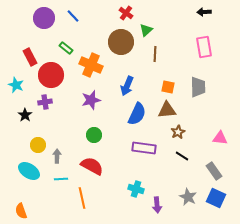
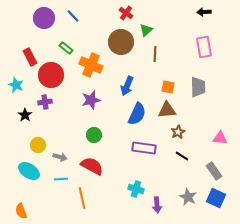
gray arrow: moved 3 px right, 1 px down; rotated 104 degrees clockwise
